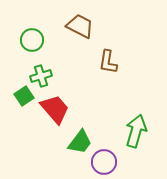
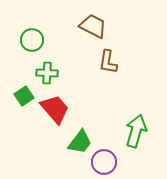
brown trapezoid: moved 13 px right
green cross: moved 6 px right, 3 px up; rotated 20 degrees clockwise
